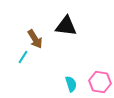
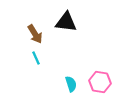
black triangle: moved 4 px up
brown arrow: moved 5 px up
cyan line: moved 13 px right, 1 px down; rotated 56 degrees counterclockwise
